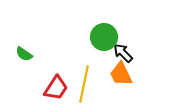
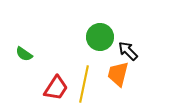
green circle: moved 4 px left
black arrow: moved 5 px right, 2 px up
orange trapezoid: moved 3 px left; rotated 40 degrees clockwise
